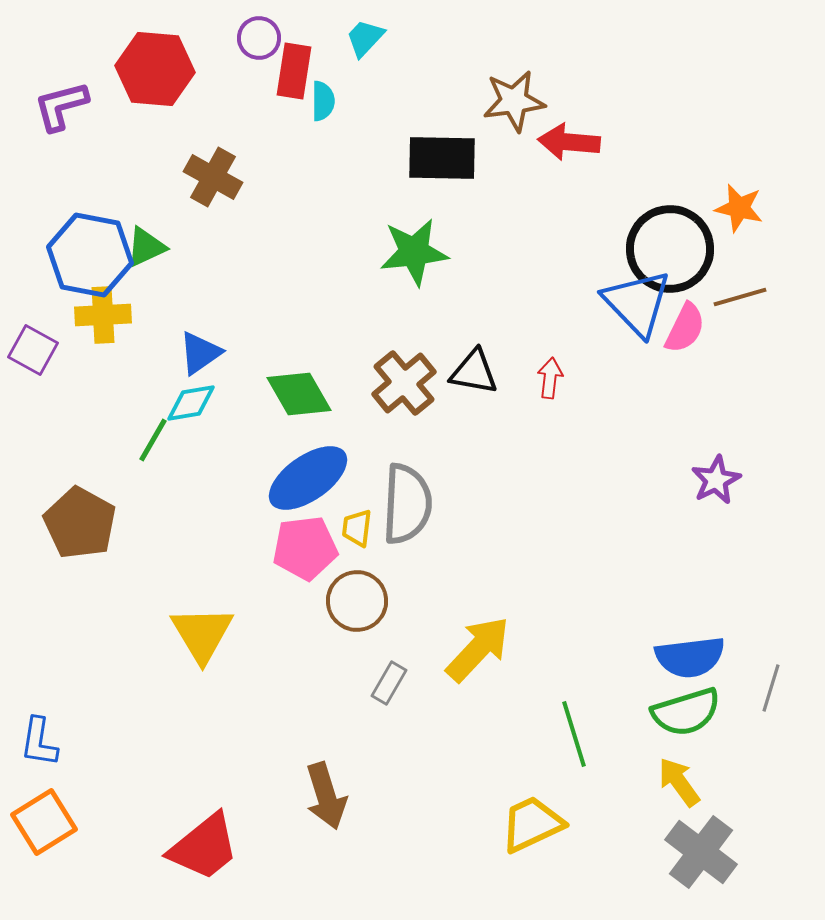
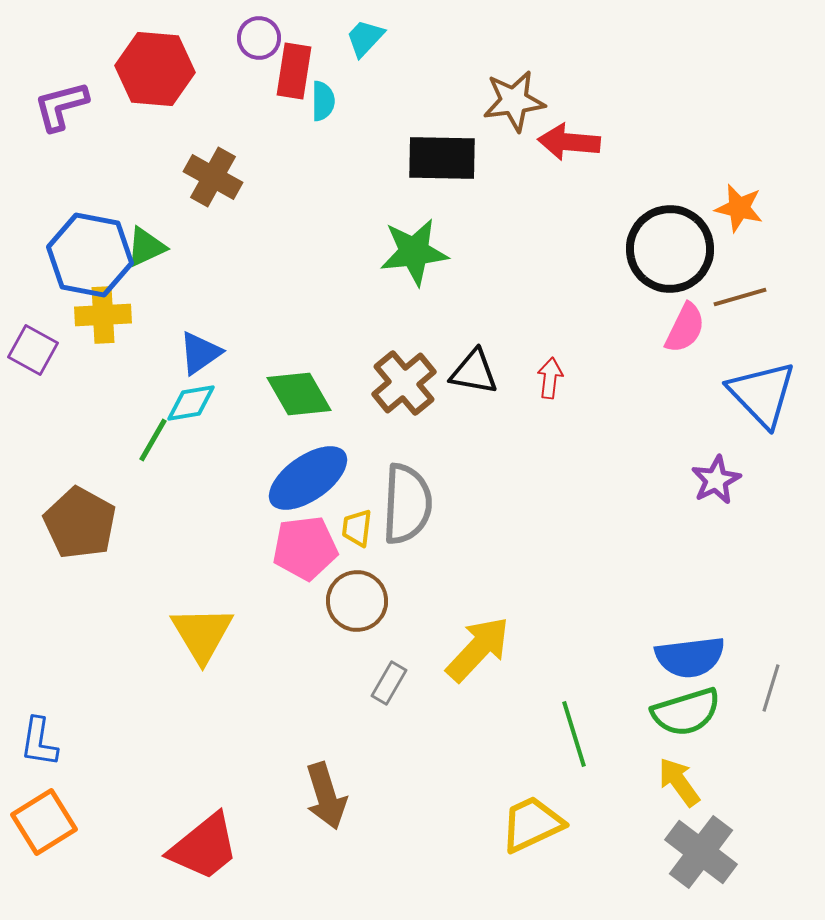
blue triangle at (637, 303): moved 125 px right, 91 px down
